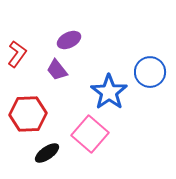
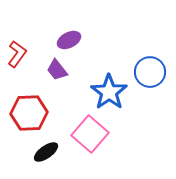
red hexagon: moved 1 px right, 1 px up
black ellipse: moved 1 px left, 1 px up
